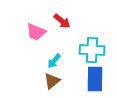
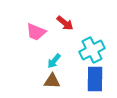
red arrow: moved 3 px right, 2 px down
cyan cross: rotated 30 degrees counterclockwise
brown triangle: rotated 42 degrees clockwise
